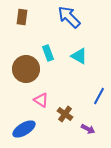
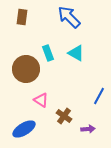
cyan triangle: moved 3 px left, 3 px up
brown cross: moved 1 px left, 2 px down
purple arrow: rotated 32 degrees counterclockwise
